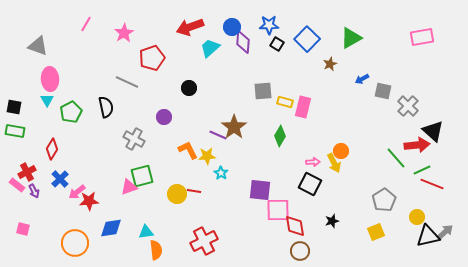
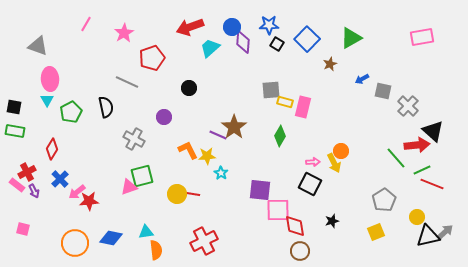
gray square at (263, 91): moved 8 px right, 1 px up
red line at (194, 191): moved 1 px left, 3 px down
blue diamond at (111, 228): moved 10 px down; rotated 20 degrees clockwise
